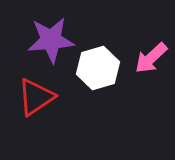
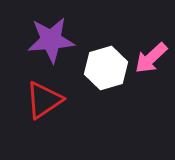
white hexagon: moved 8 px right
red triangle: moved 8 px right, 3 px down
